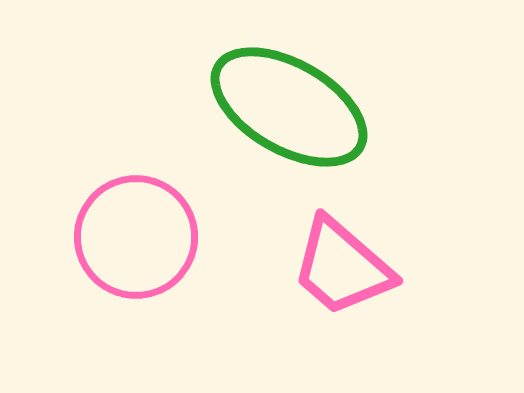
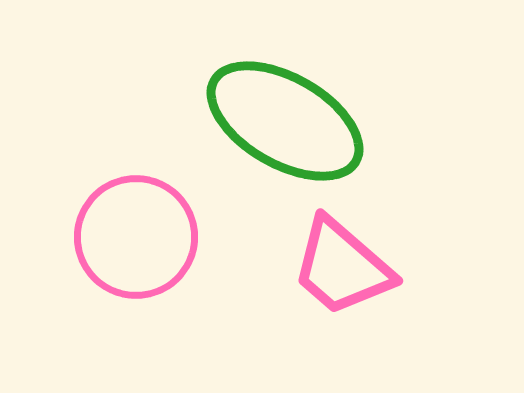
green ellipse: moved 4 px left, 14 px down
